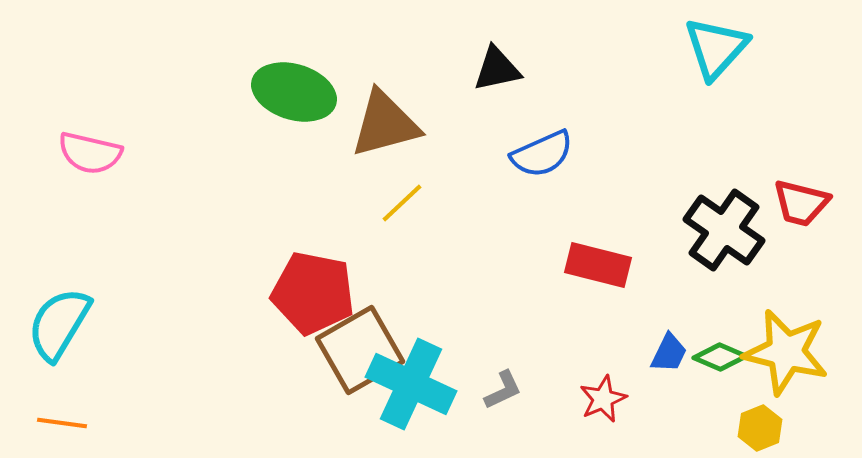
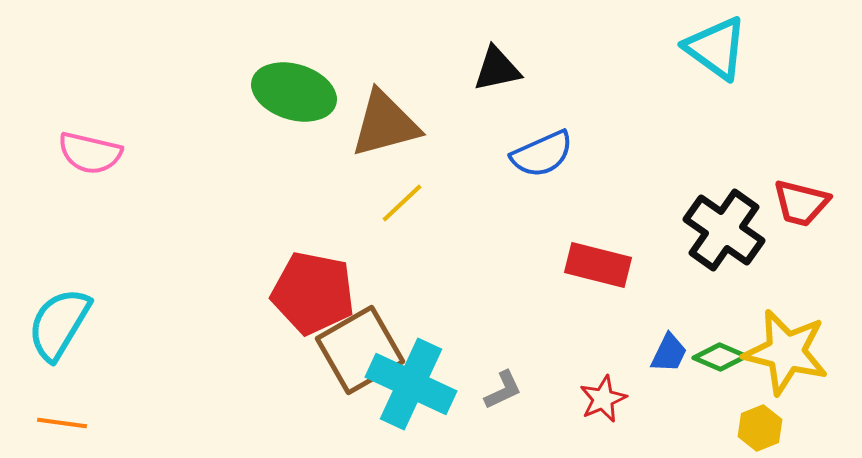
cyan triangle: rotated 36 degrees counterclockwise
